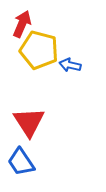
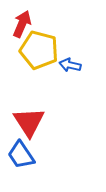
blue trapezoid: moved 7 px up
